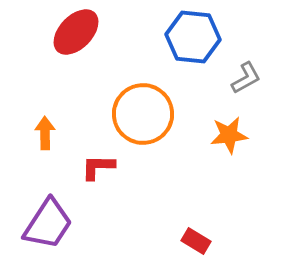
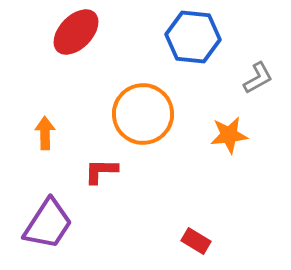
gray L-shape: moved 12 px right
red L-shape: moved 3 px right, 4 px down
